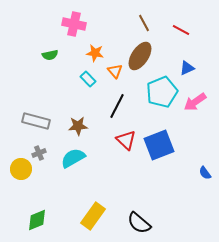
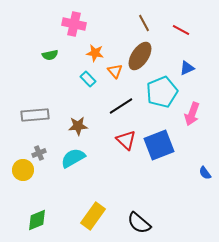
pink arrow: moved 3 px left, 12 px down; rotated 35 degrees counterclockwise
black line: moved 4 px right; rotated 30 degrees clockwise
gray rectangle: moved 1 px left, 6 px up; rotated 20 degrees counterclockwise
yellow circle: moved 2 px right, 1 px down
